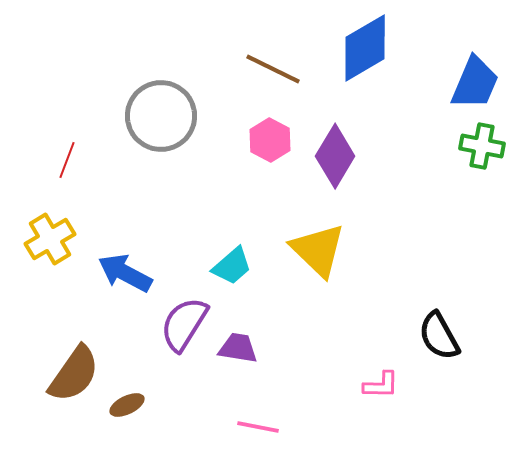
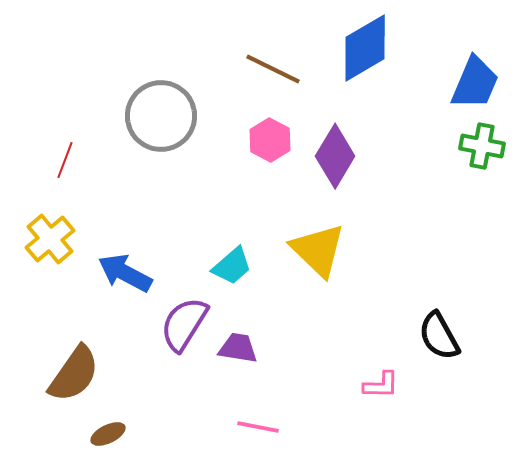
red line: moved 2 px left
yellow cross: rotated 9 degrees counterclockwise
brown ellipse: moved 19 px left, 29 px down
